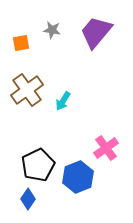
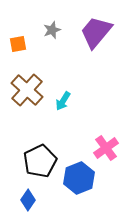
gray star: rotated 30 degrees counterclockwise
orange square: moved 3 px left, 1 px down
brown cross: rotated 12 degrees counterclockwise
black pentagon: moved 2 px right, 4 px up
blue hexagon: moved 1 px right, 1 px down
blue diamond: moved 1 px down
